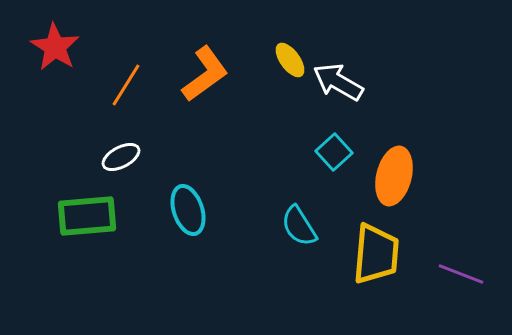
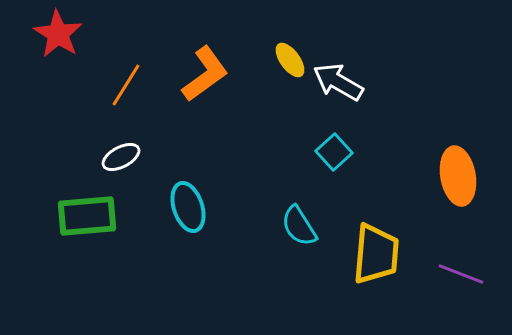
red star: moved 3 px right, 13 px up
orange ellipse: moved 64 px right; rotated 24 degrees counterclockwise
cyan ellipse: moved 3 px up
